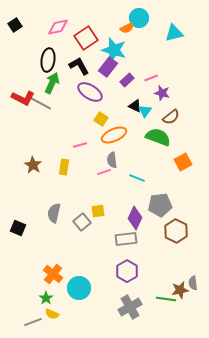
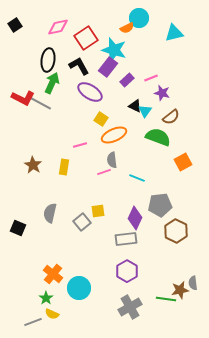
gray semicircle at (54, 213): moved 4 px left
